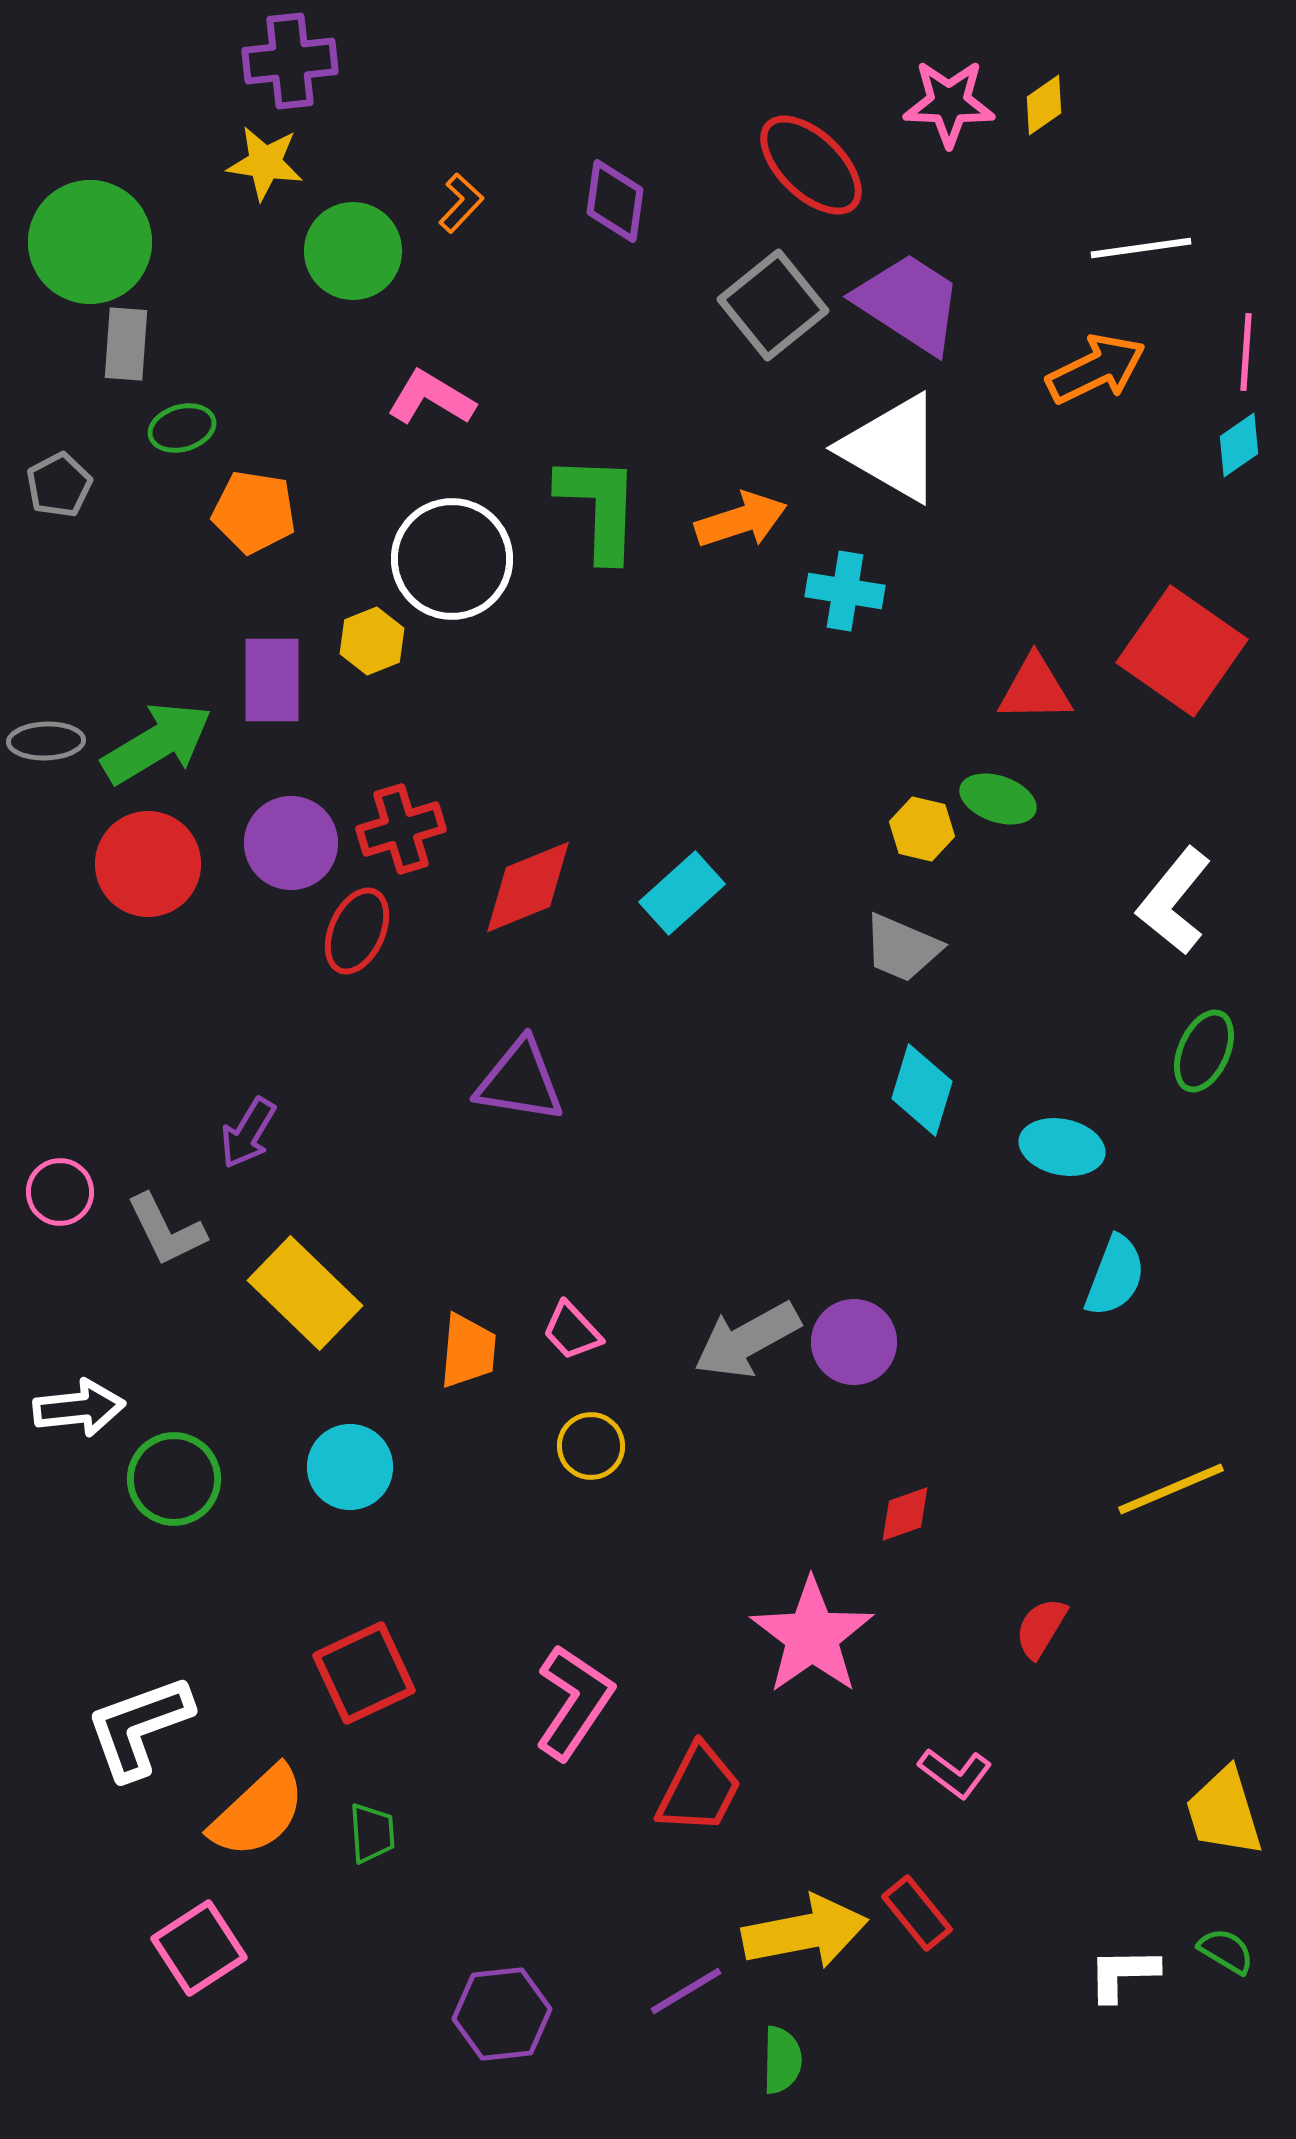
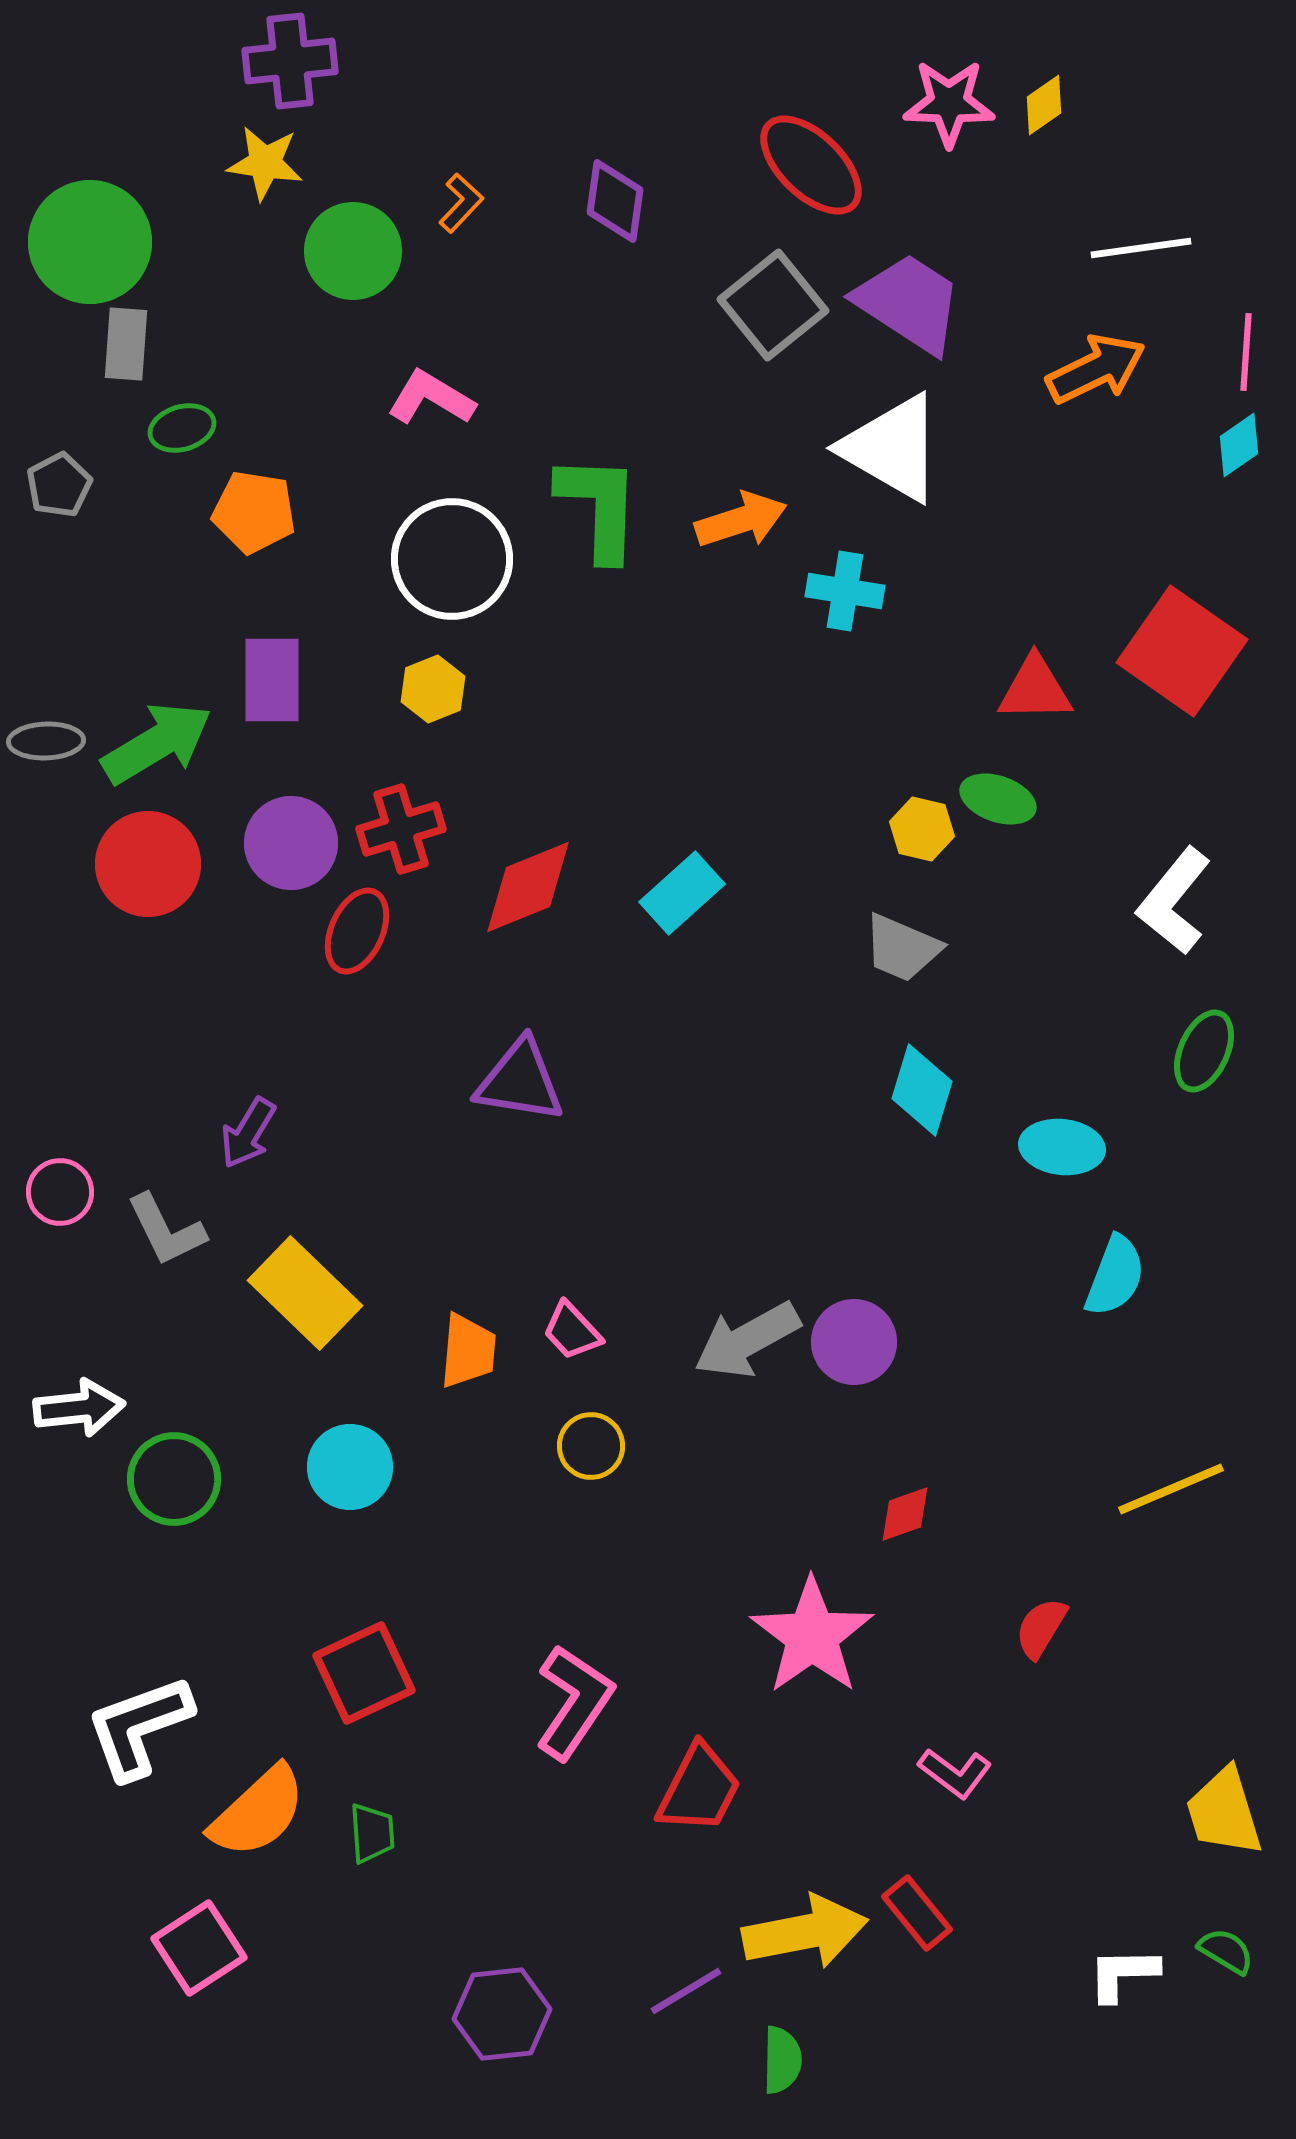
yellow hexagon at (372, 641): moved 61 px right, 48 px down
cyan ellipse at (1062, 1147): rotated 6 degrees counterclockwise
